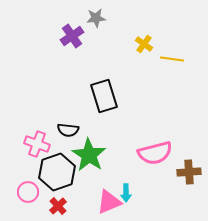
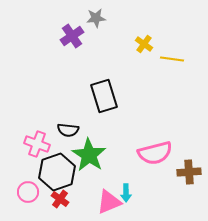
red cross: moved 2 px right, 7 px up; rotated 12 degrees counterclockwise
